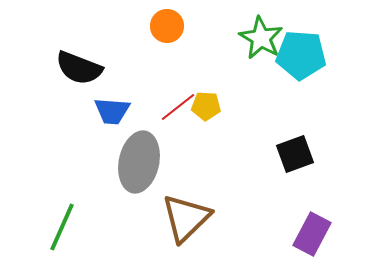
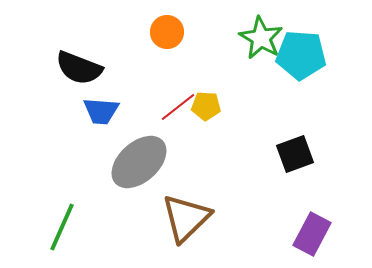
orange circle: moved 6 px down
blue trapezoid: moved 11 px left
gray ellipse: rotated 36 degrees clockwise
